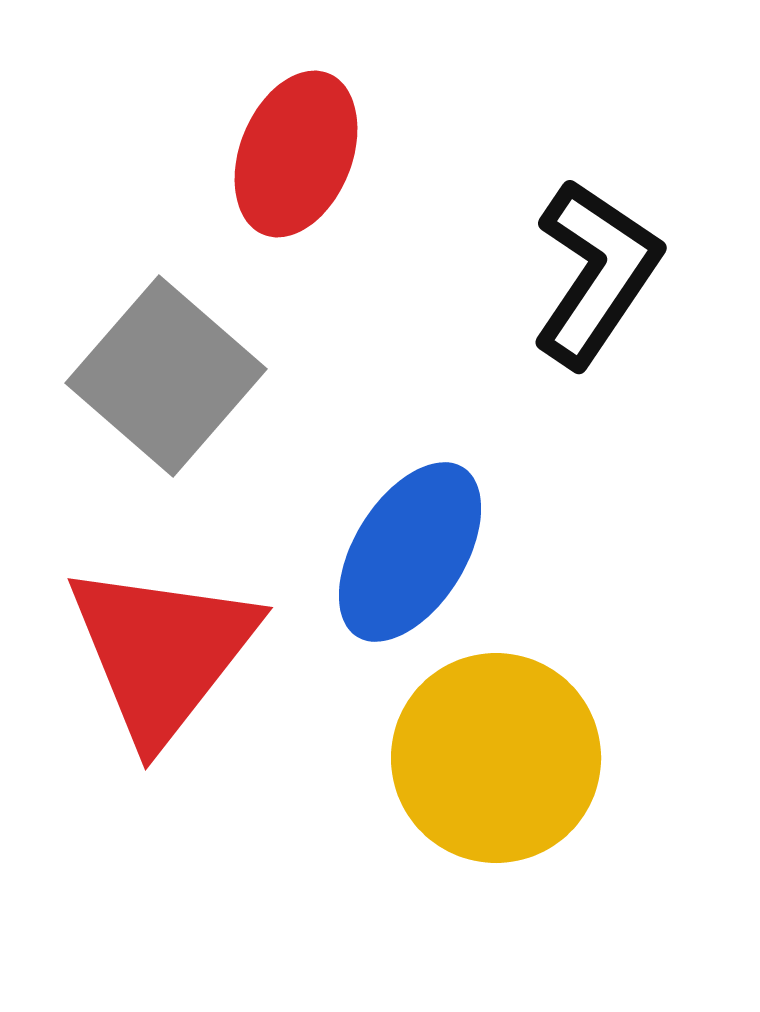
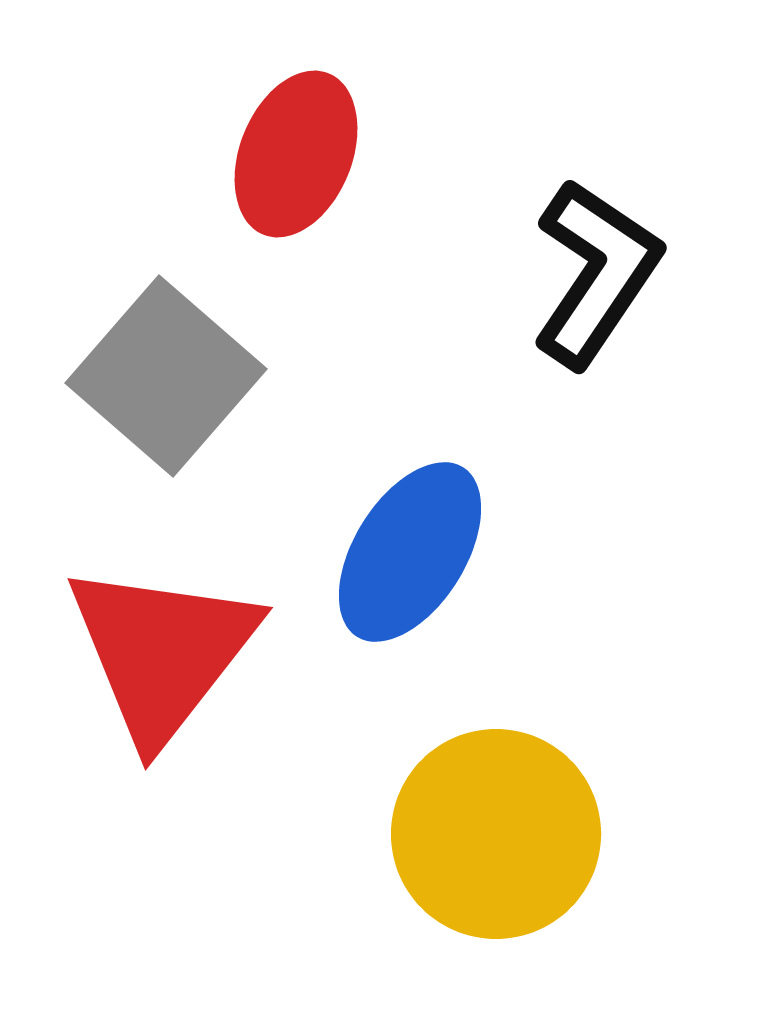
yellow circle: moved 76 px down
